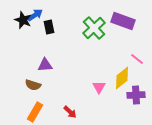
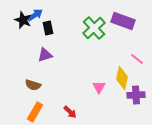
black rectangle: moved 1 px left, 1 px down
purple triangle: moved 10 px up; rotated 14 degrees counterclockwise
yellow diamond: rotated 40 degrees counterclockwise
